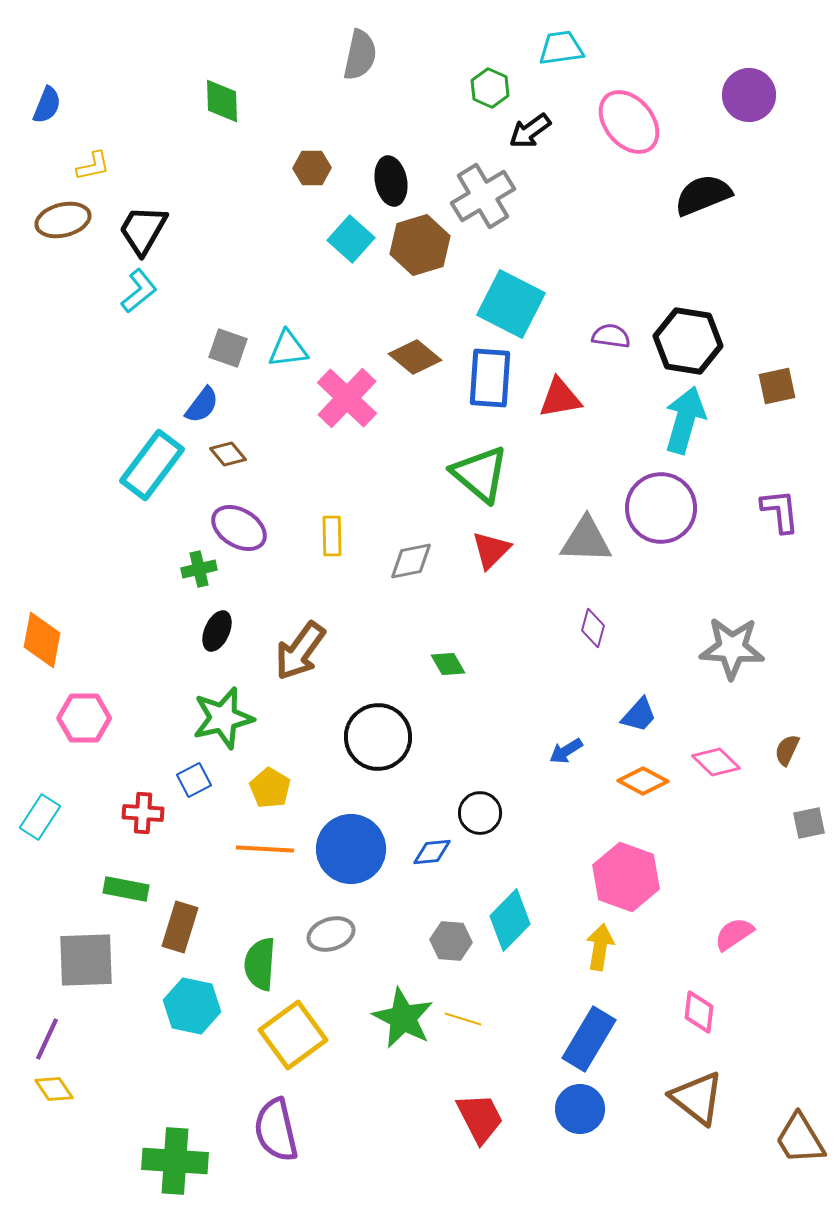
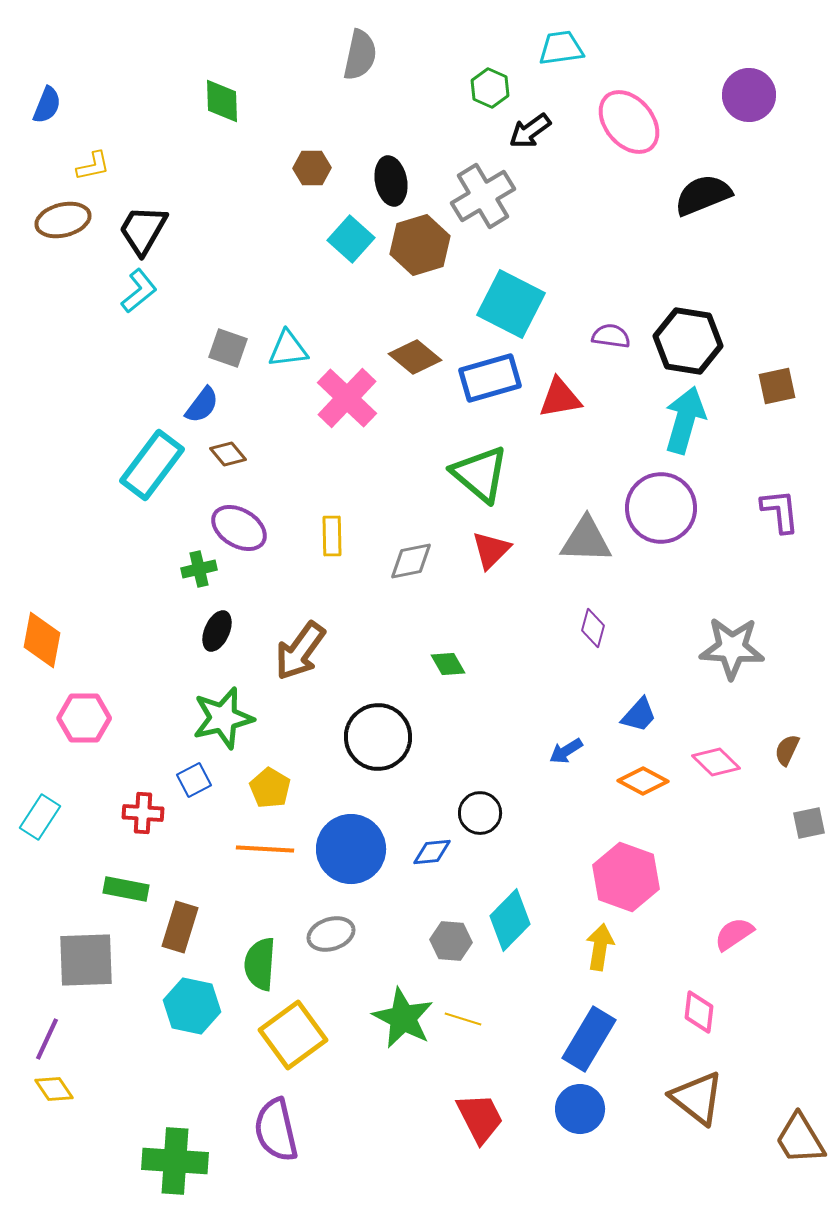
blue rectangle at (490, 378): rotated 70 degrees clockwise
